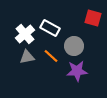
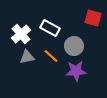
white cross: moved 4 px left
purple star: moved 1 px left
